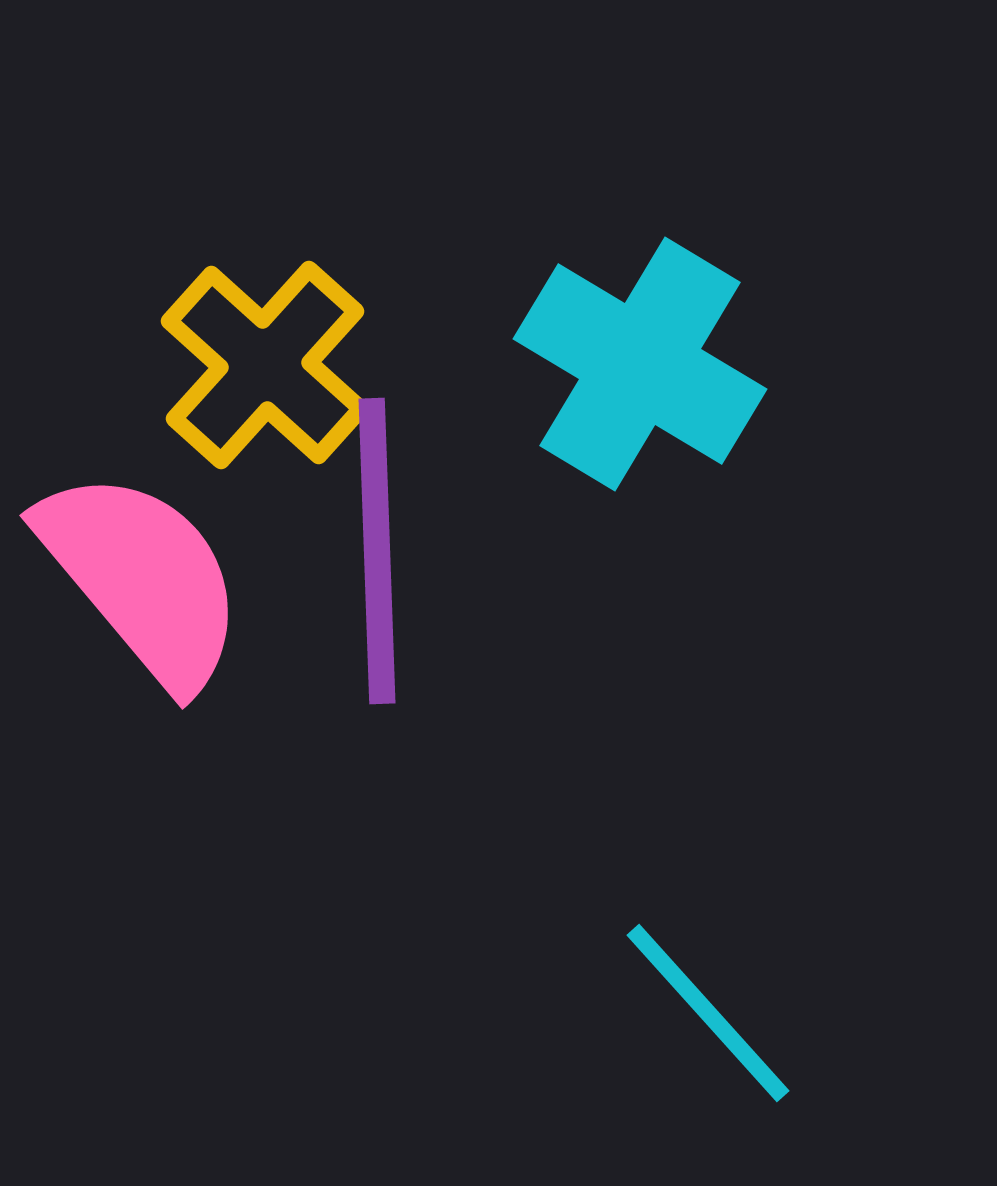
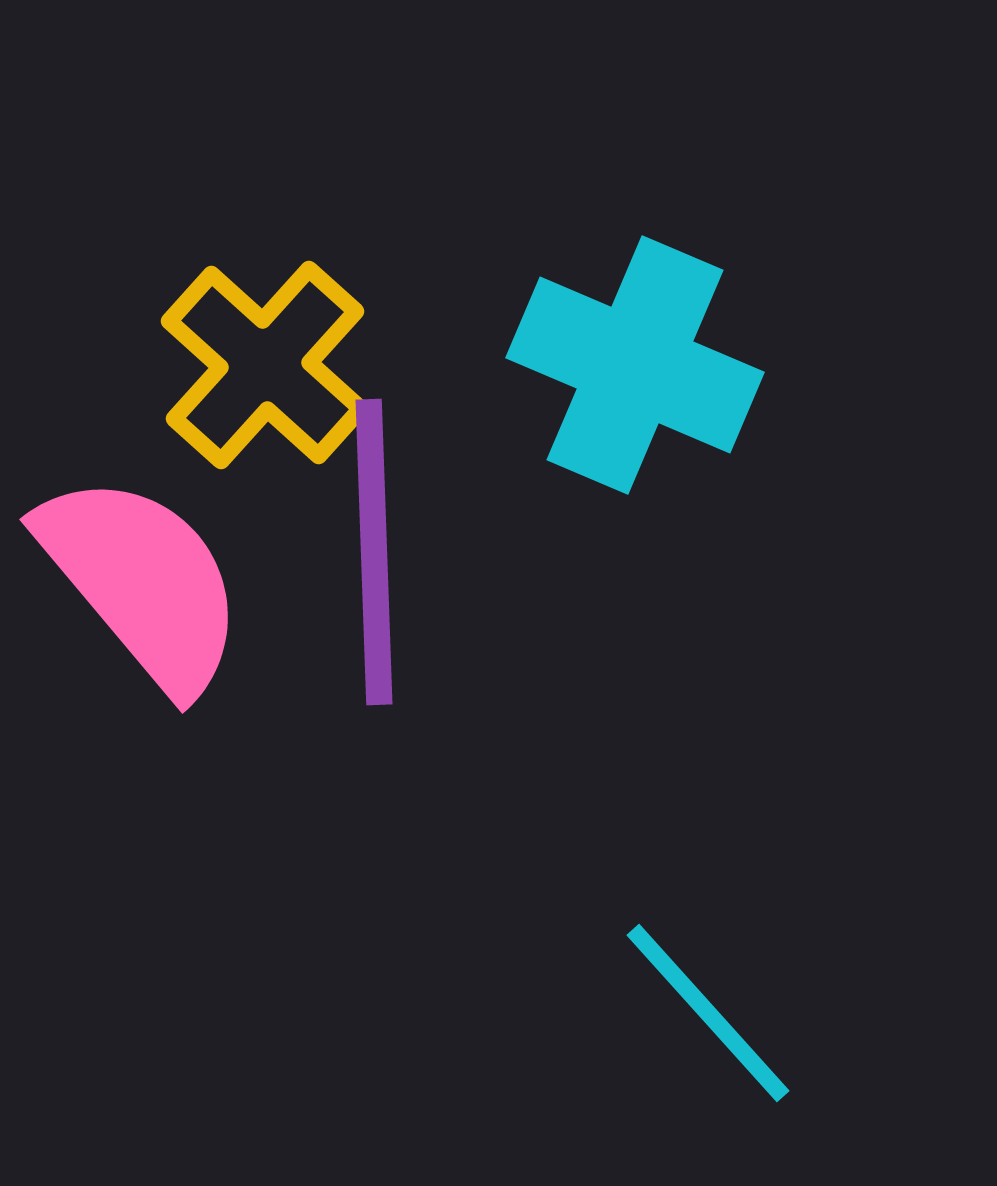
cyan cross: moved 5 px left, 1 px down; rotated 8 degrees counterclockwise
purple line: moved 3 px left, 1 px down
pink semicircle: moved 4 px down
